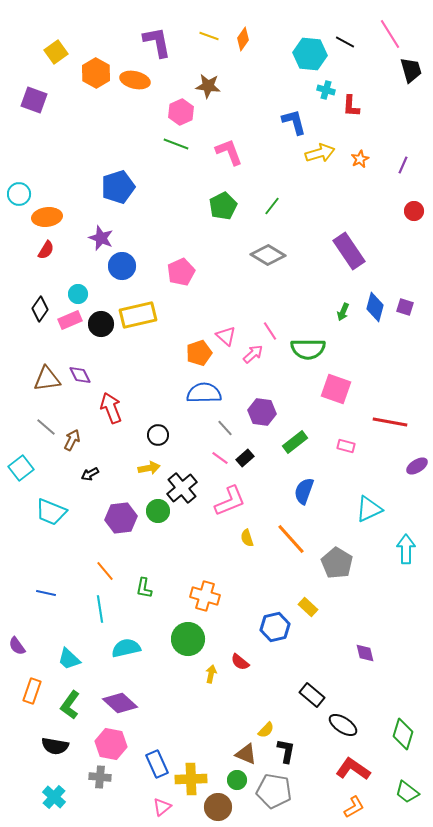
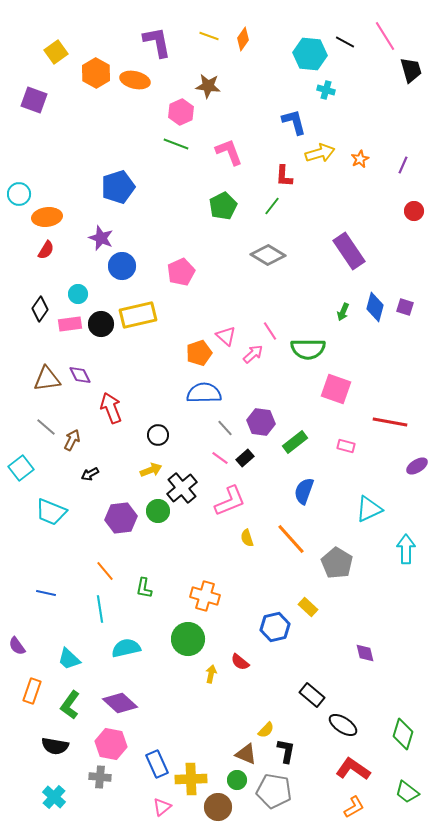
pink line at (390, 34): moved 5 px left, 2 px down
red L-shape at (351, 106): moved 67 px left, 70 px down
pink rectangle at (70, 320): moved 4 px down; rotated 15 degrees clockwise
purple hexagon at (262, 412): moved 1 px left, 10 px down
yellow arrow at (149, 468): moved 2 px right, 2 px down; rotated 10 degrees counterclockwise
